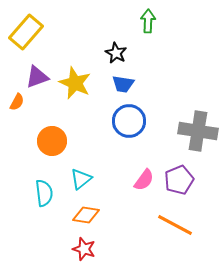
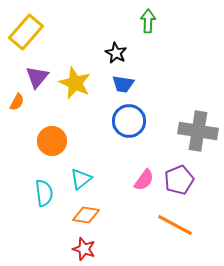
purple triangle: rotated 30 degrees counterclockwise
